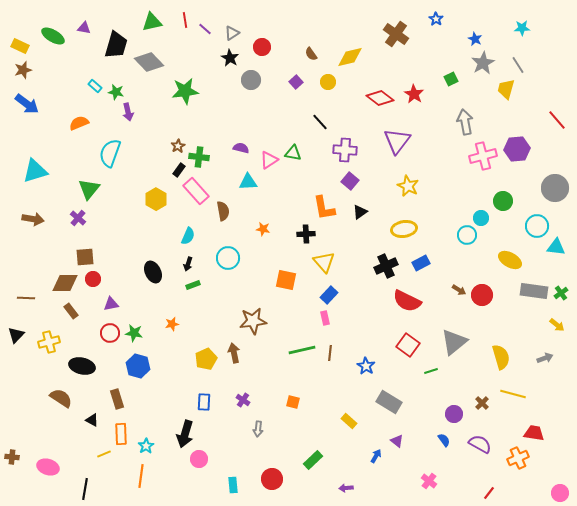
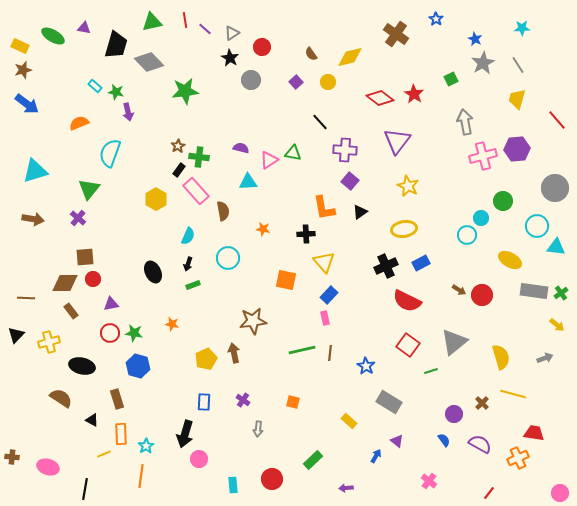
yellow trapezoid at (506, 89): moved 11 px right, 10 px down
orange star at (172, 324): rotated 24 degrees clockwise
